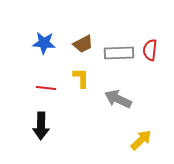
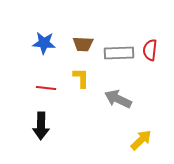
brown trapezoid: rotated 30 degrees clockwise
